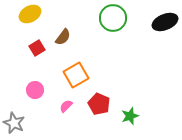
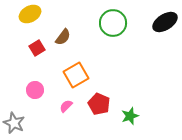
green circle: moved 5 px down
black ellipse: rotated 10 degrees counterclockwise
